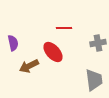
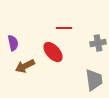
brown arrow: moved 4 px left
